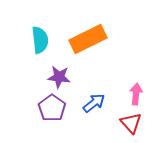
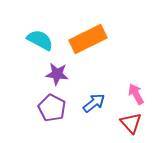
cyan semicircle: rotated 56 degrees counterclockwise
purple star: moved 2 px left, 3 px up
pink arrow: rotated 35 degrees counterclockwise
purple pentagon: rotated 8 degrees counterclockwise
